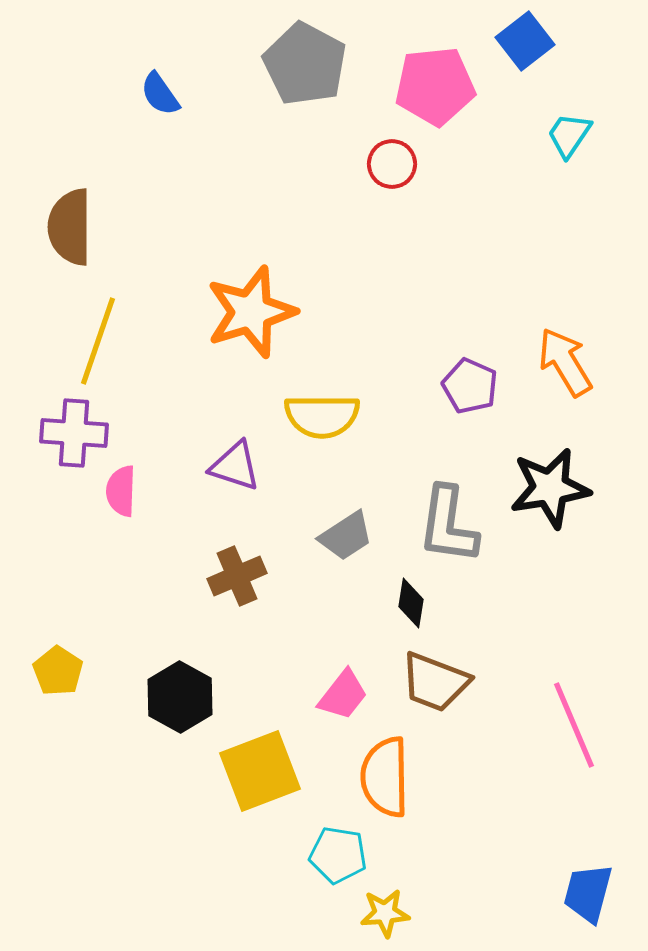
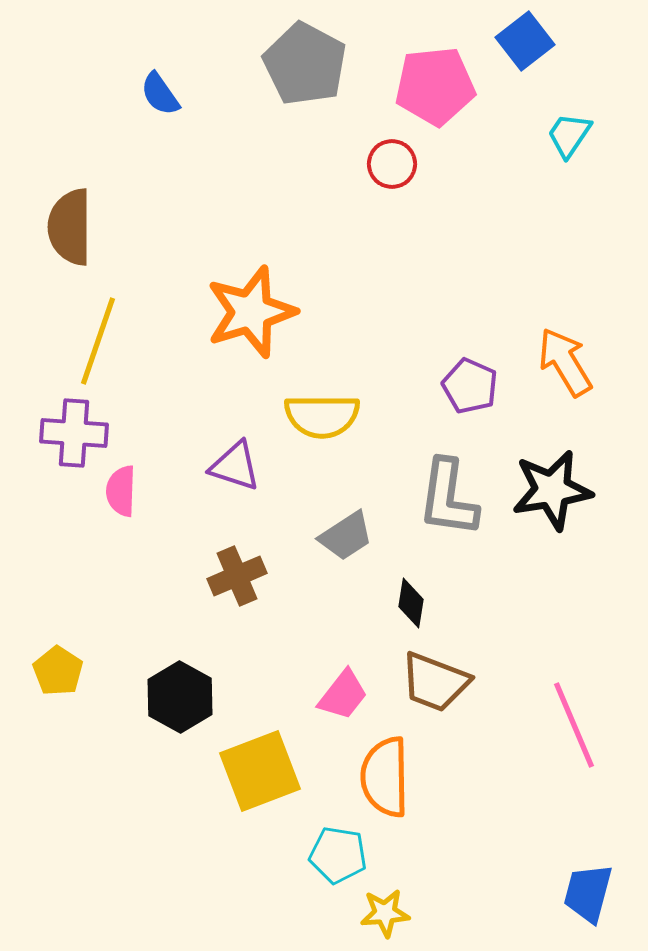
black star: moved 2 px right, 2 px down
gray L-shape: moved 27 px up
